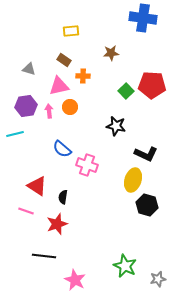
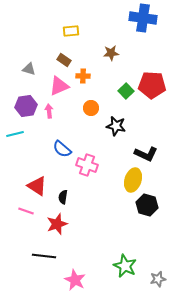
pink triangle: rotated 10 degrees counterclockwise
orange circle: moved 21 px right, 1 px down
